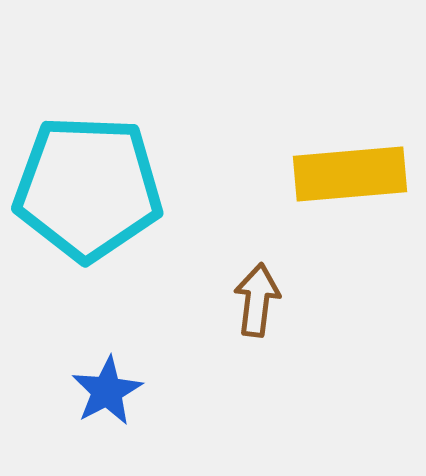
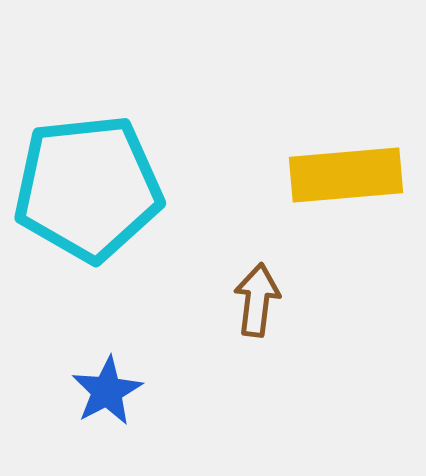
yellow rectangle: moved 4 px left, 1 px down
cyan pentagon: rotated 8 degrees counterclockwise
